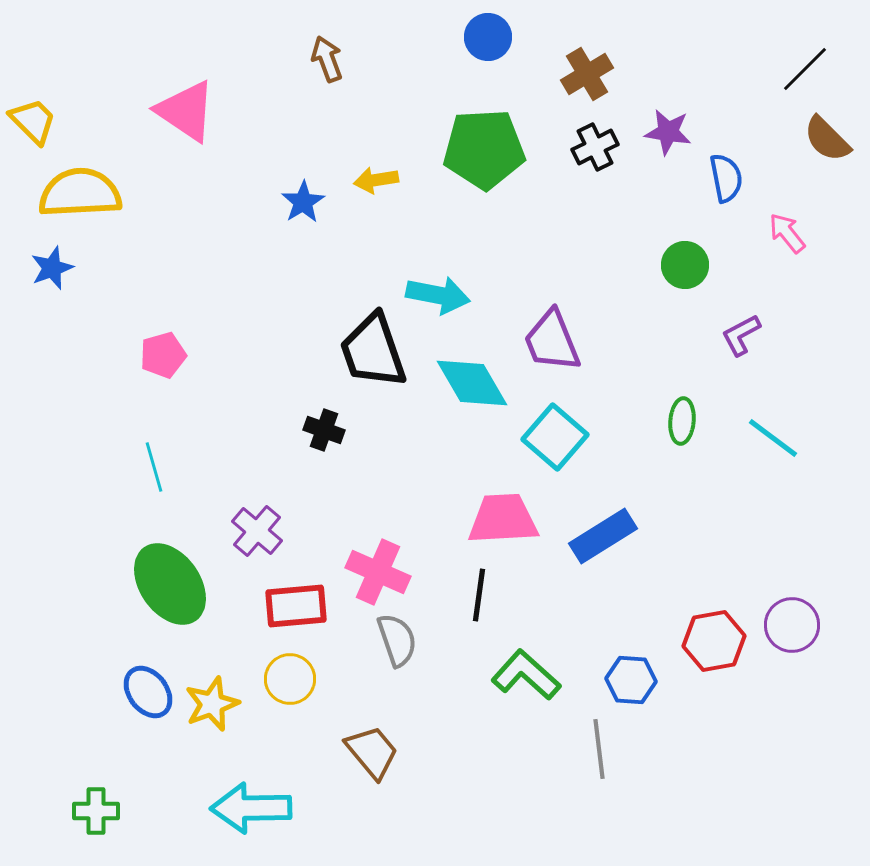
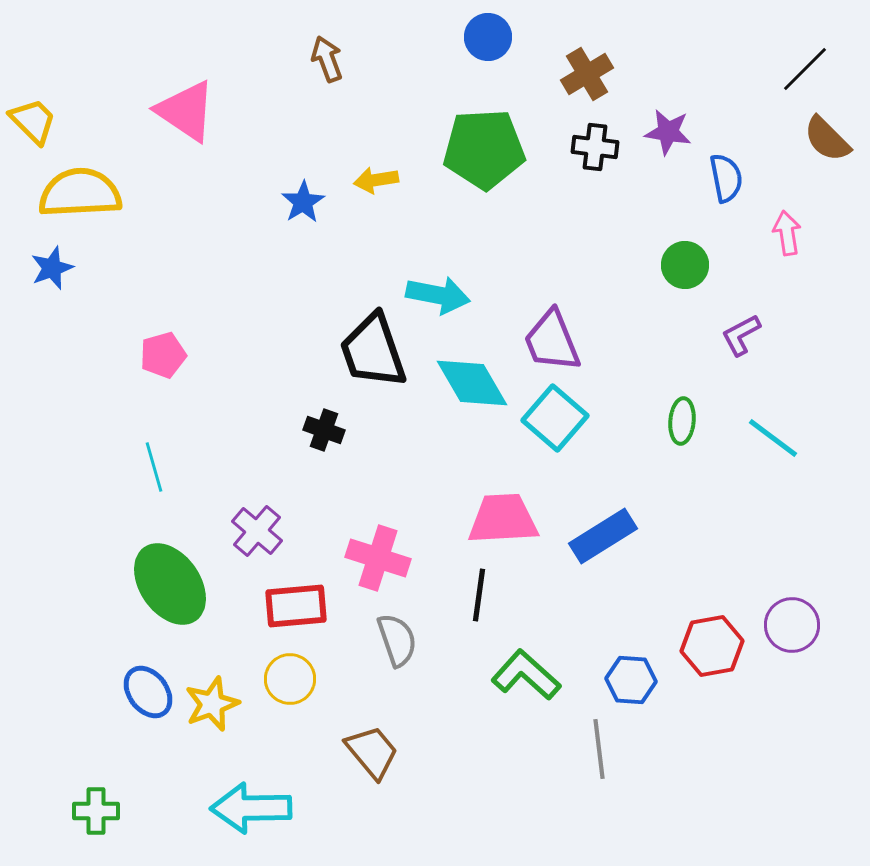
black cross at (595, 147): rotated 33 degrees clockwise
pink arrow at (787, 233): rotated 30 degrees clockwise
cyan square at (555, 437): moved 19 px up
pink cross at (378, 572): moved 14 px up; rotated 6 degrees counterclockwise
red hexagon at (714, 641): moved 2 px left, 5 px down
